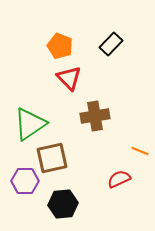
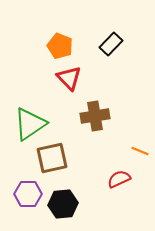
purple hexagon: moved 3 px right, 13 px down
